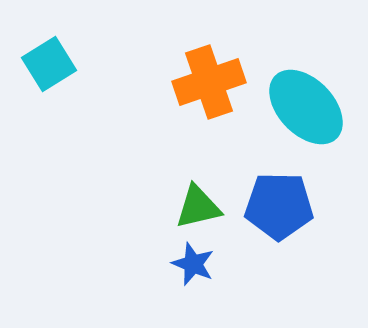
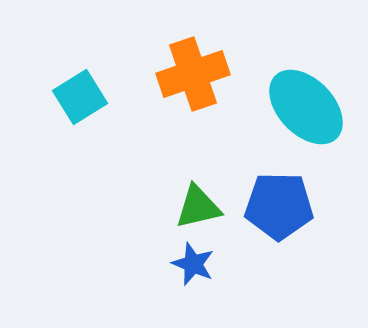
cyan square: moved 31 px right, 33 px down
orange cross: moved 16 px left, 8 px up
